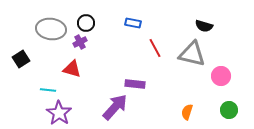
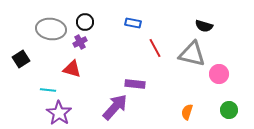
black circle: moved 1 px left, 1 px up
pink circle: moved 2 px left, 2 px up
